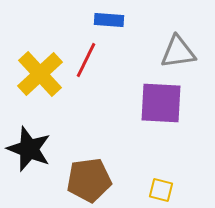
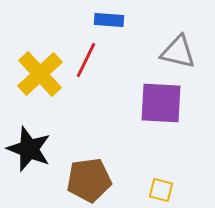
gray triangle: rotated 21 degrees clockwise
